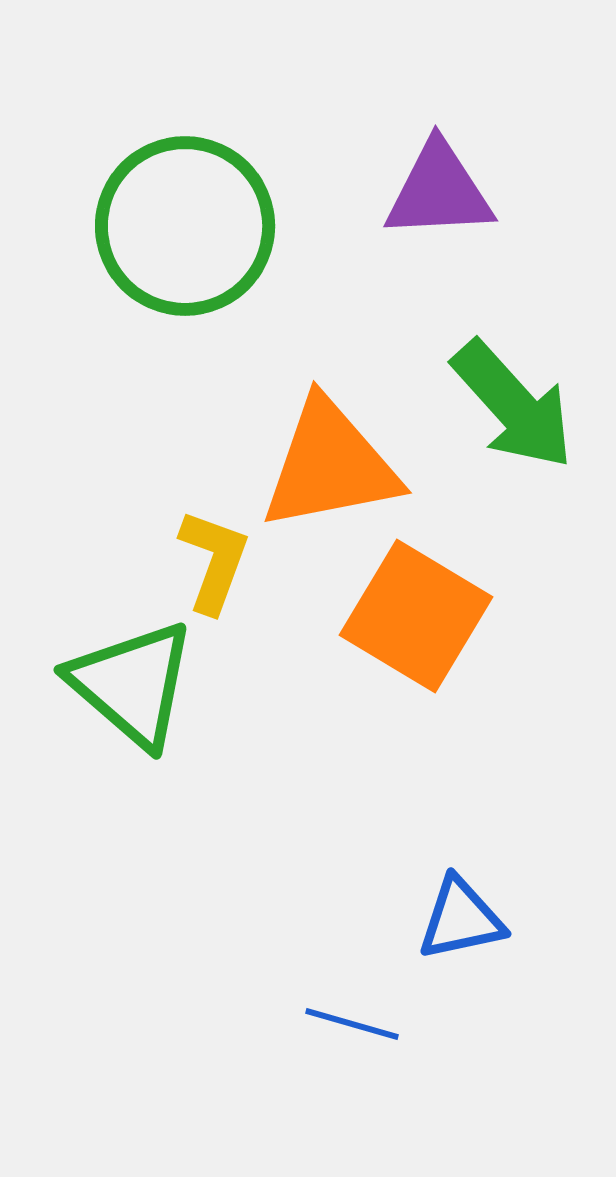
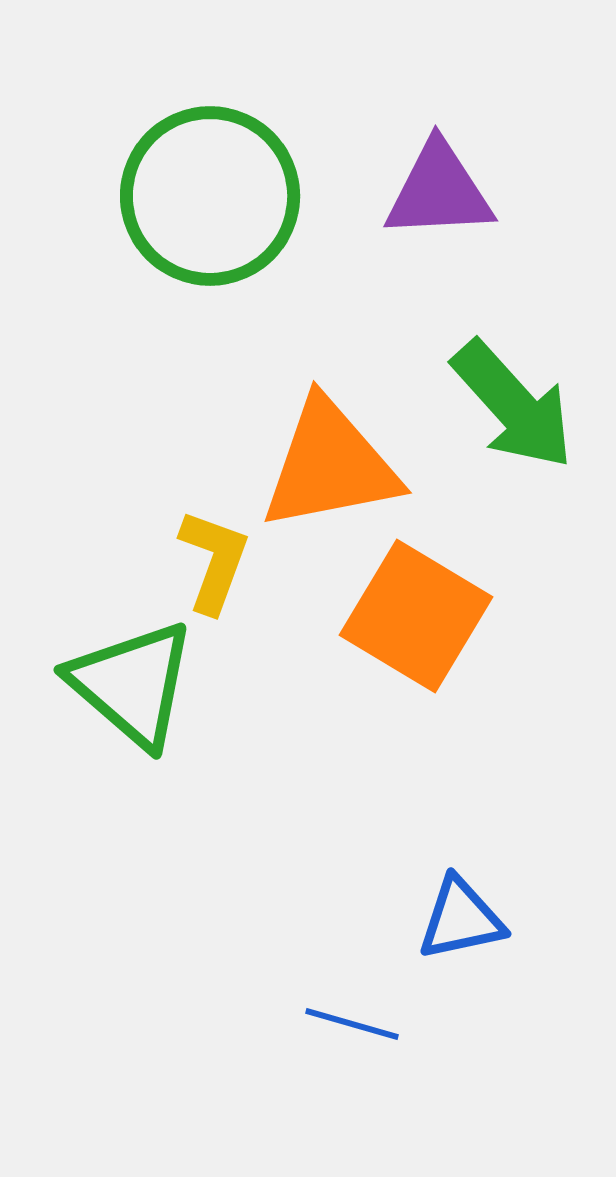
green circle: moved 25 px right, 30 px up
